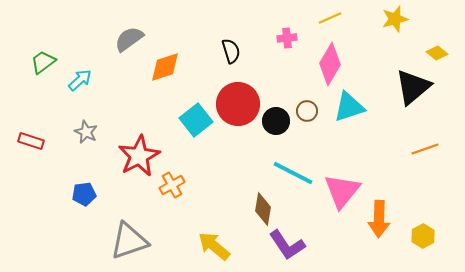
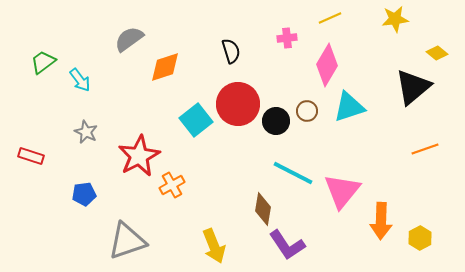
yellow star: rotated 8 degrees clockwise
pink diamond: moved 3 px left, 1 px down
cyan arrow: rotated 95 degrees clockwise
red rectangle: moved 15 px down
orange arrow: moved 2 px right, 2 px down
yellow hexagon: moved 3 px left, 2 px down
gray triangle: moved 2 px left
yellow arrow: rotated 152 degrees counterclockwise
